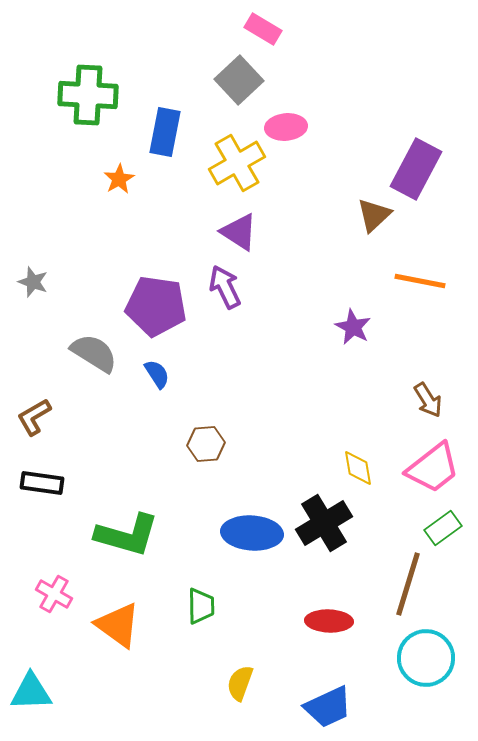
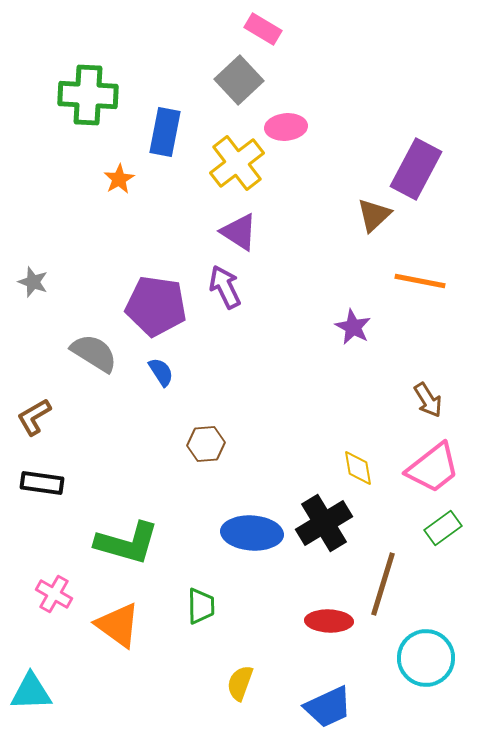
yellow cross: rotated 8 degrees counterclockwise
blue semicircle: moved 4 px right, 2 px up
green L-shape: moved 8 px down
brown line: moved 25 px left
